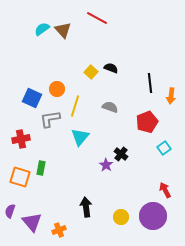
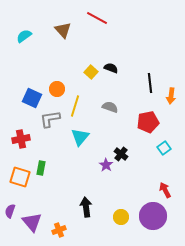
cyan semicircle: moved 18 px left, 7 px down
red pentagon: moved 1 px right; rotated 10 degrees clockwise
